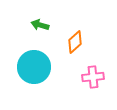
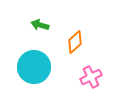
pink cross: moved 2 px left; rotated 20 degrees counterclockwise
